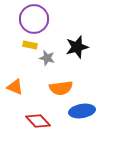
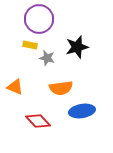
purple circle: moved 5 px right
